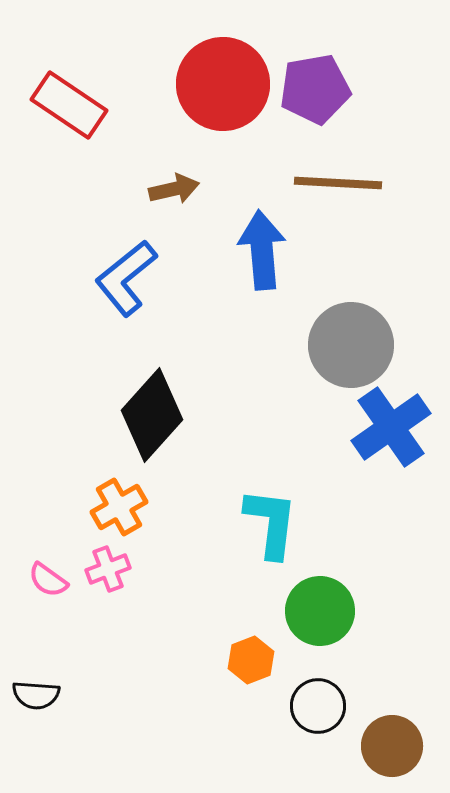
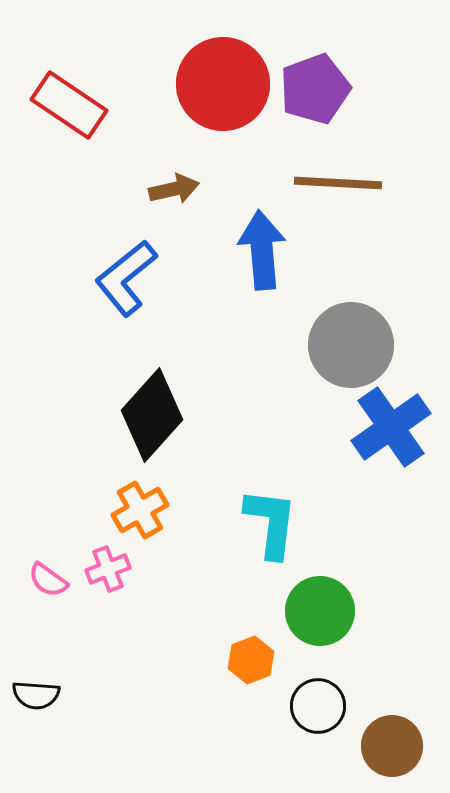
purple pentagon: rotated 10 degrees counterclockwise
orange cross: moved 21 px right, 3 px down
